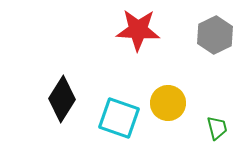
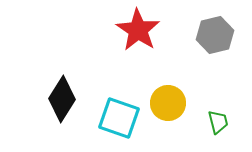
red star: rotated 30 degrees clockwise
gray hexagon: rotated 12 degrees clockwise
green trapezoid: moved 1 px right, 6 px up
